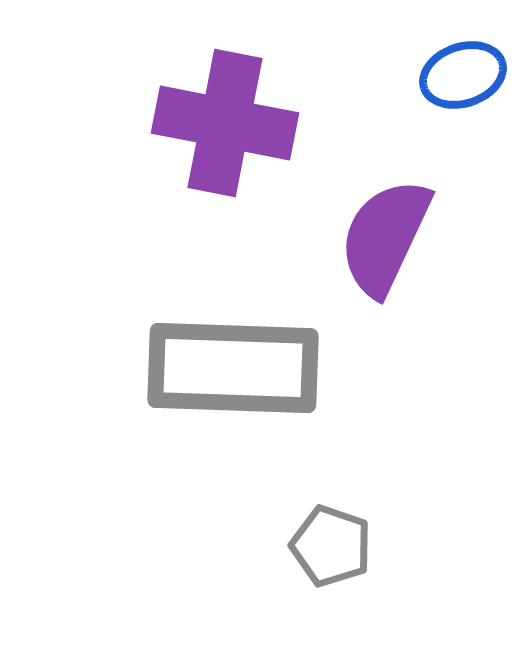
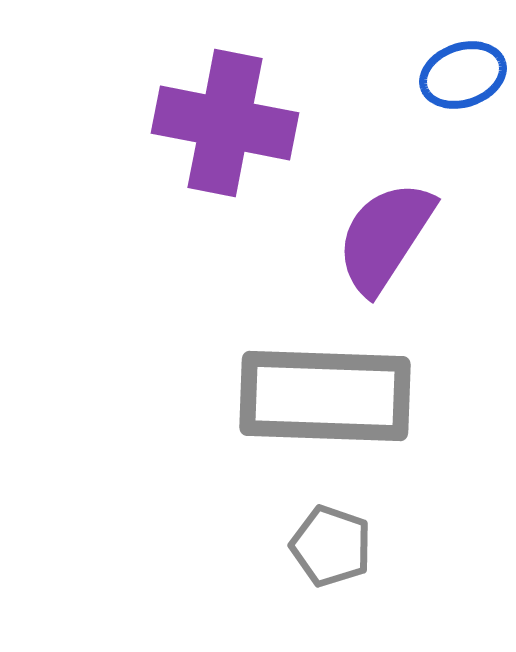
purple semicircle: rotated 8 degrees clockwise
gray rectangle: moved 92 px right, 28 px down
